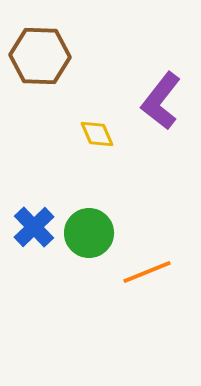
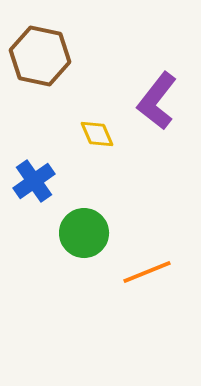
brown hexagon: rotated 10 degrees clockwise
purple L-shape: moved 4 px left
blue cross: moved 46 px up; rotated 9 degrees clockwise
green circle: moved 5 px left
